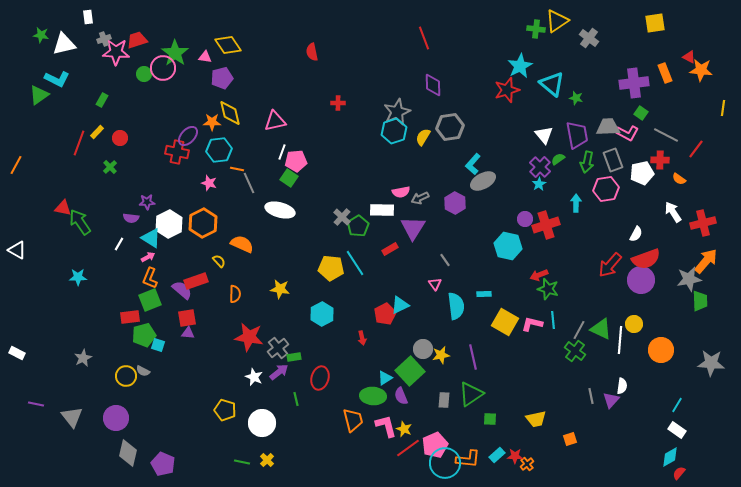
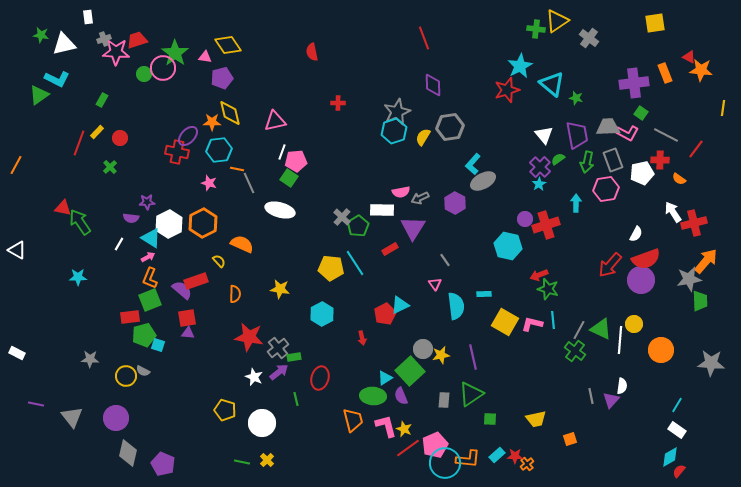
red cross at (703, 223): moved 9 px left
gray star at (83, 358): moved 7 px right, 1 px down; rotated 30 degrees clockwise
red semicircle at (679, 473): moved 2 px up
